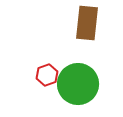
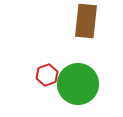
brown rectangle: moved 1 px left, 2 px up
